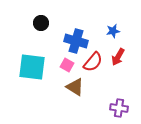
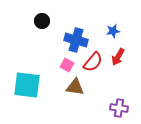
black circle: moved 1 px right, 2 px up
blue cross: moved 1 px up
cyan square: moved 5 px left, 18 px down
brown triangle: rotated 24 degrees counterclockwise
